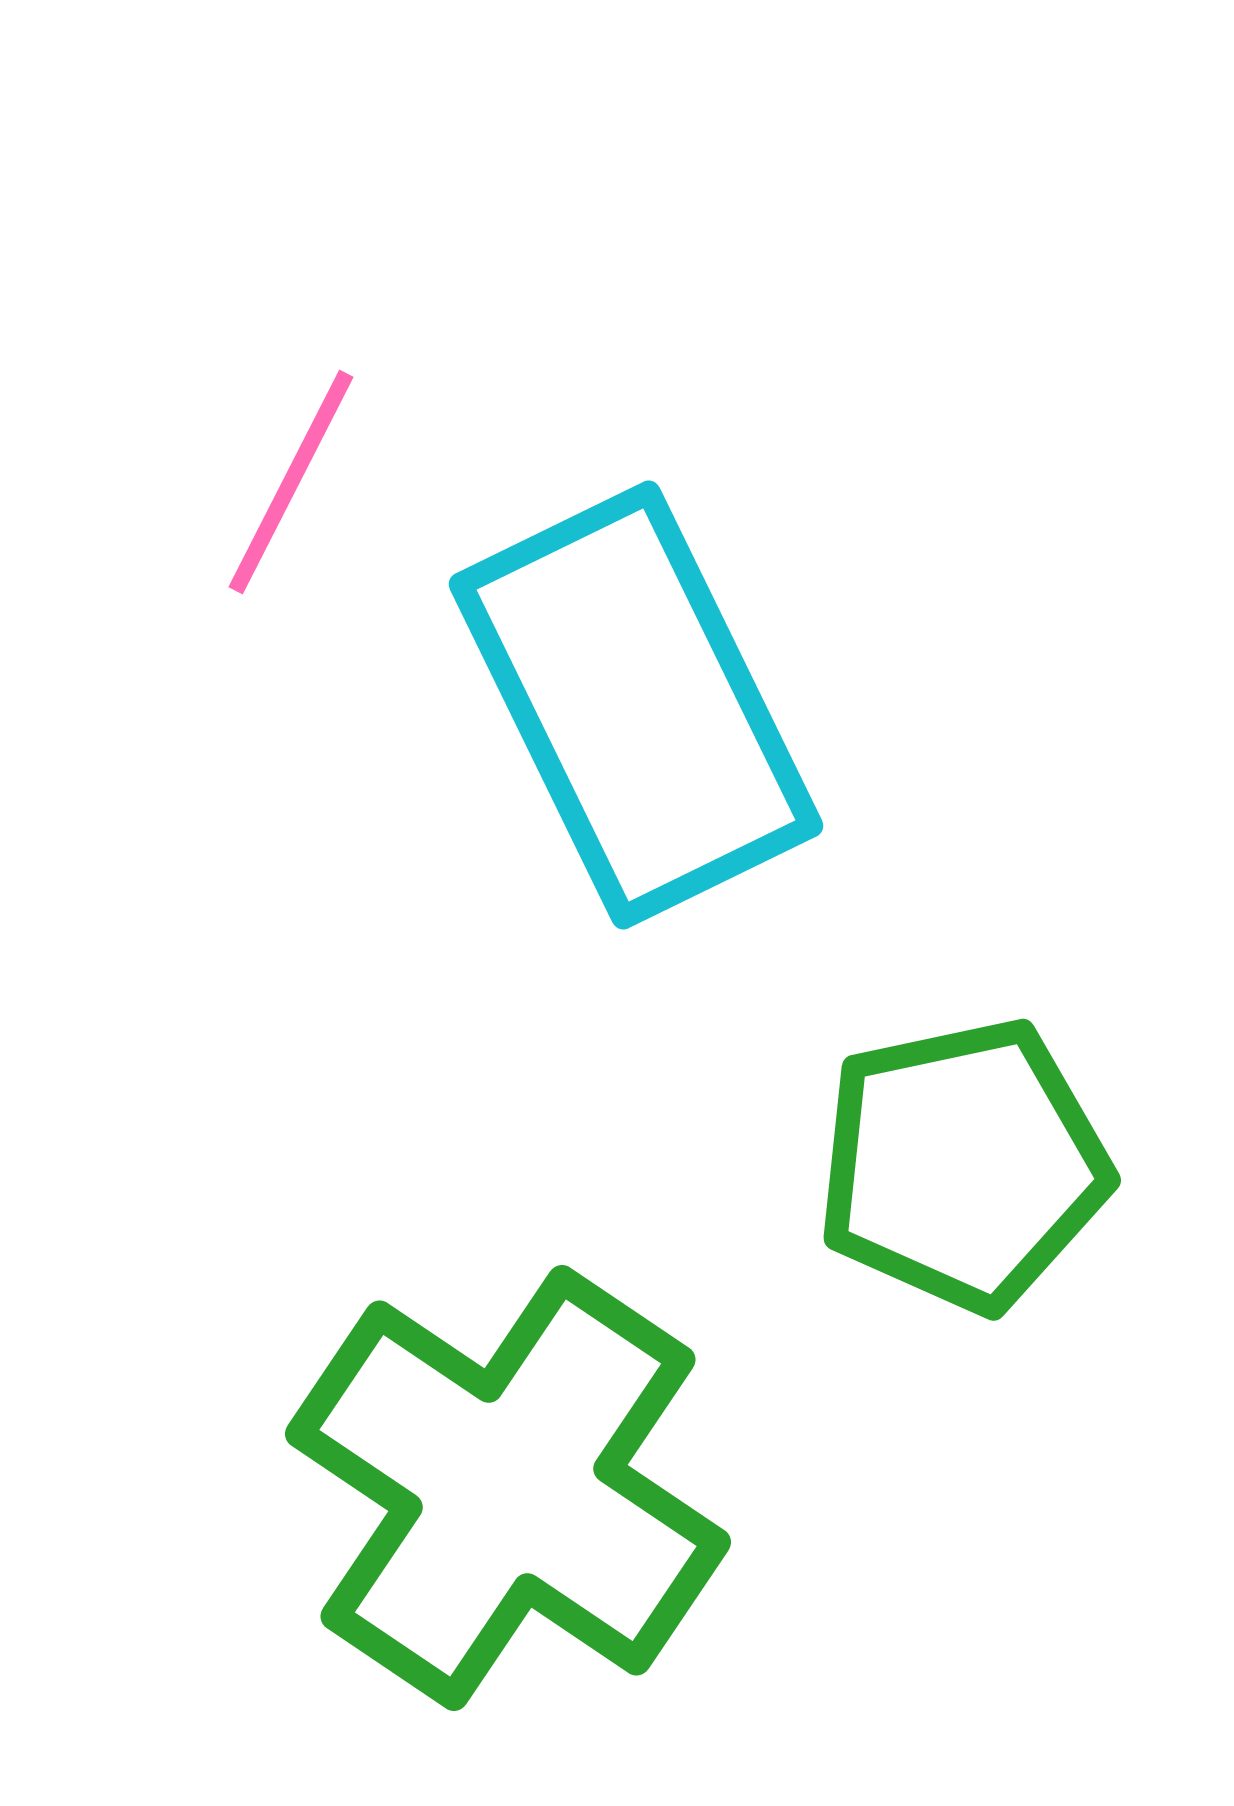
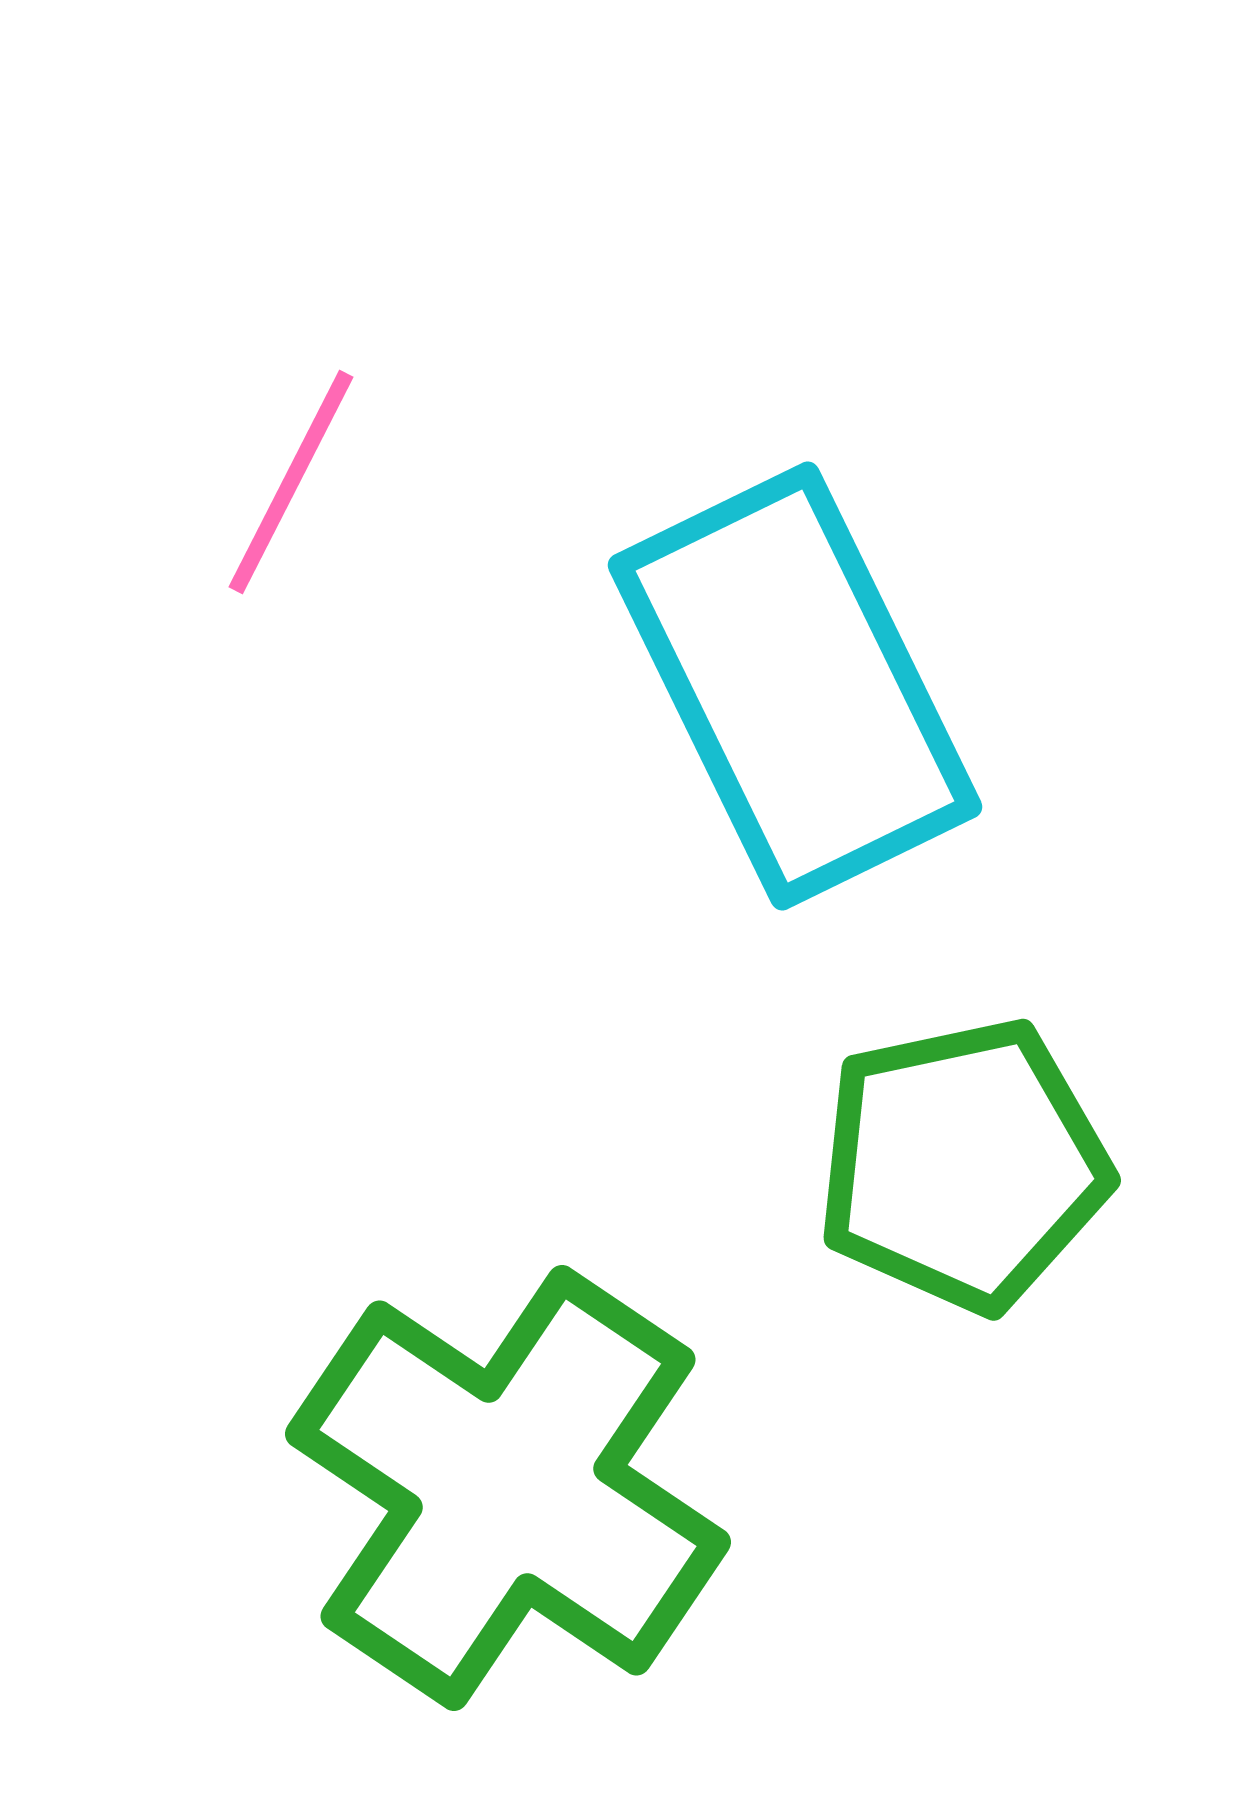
cyan rectangle: moved 159 px right, 19 px up
